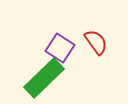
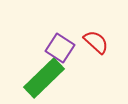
red semicircle: rotated 12 degrees counterclockwise
